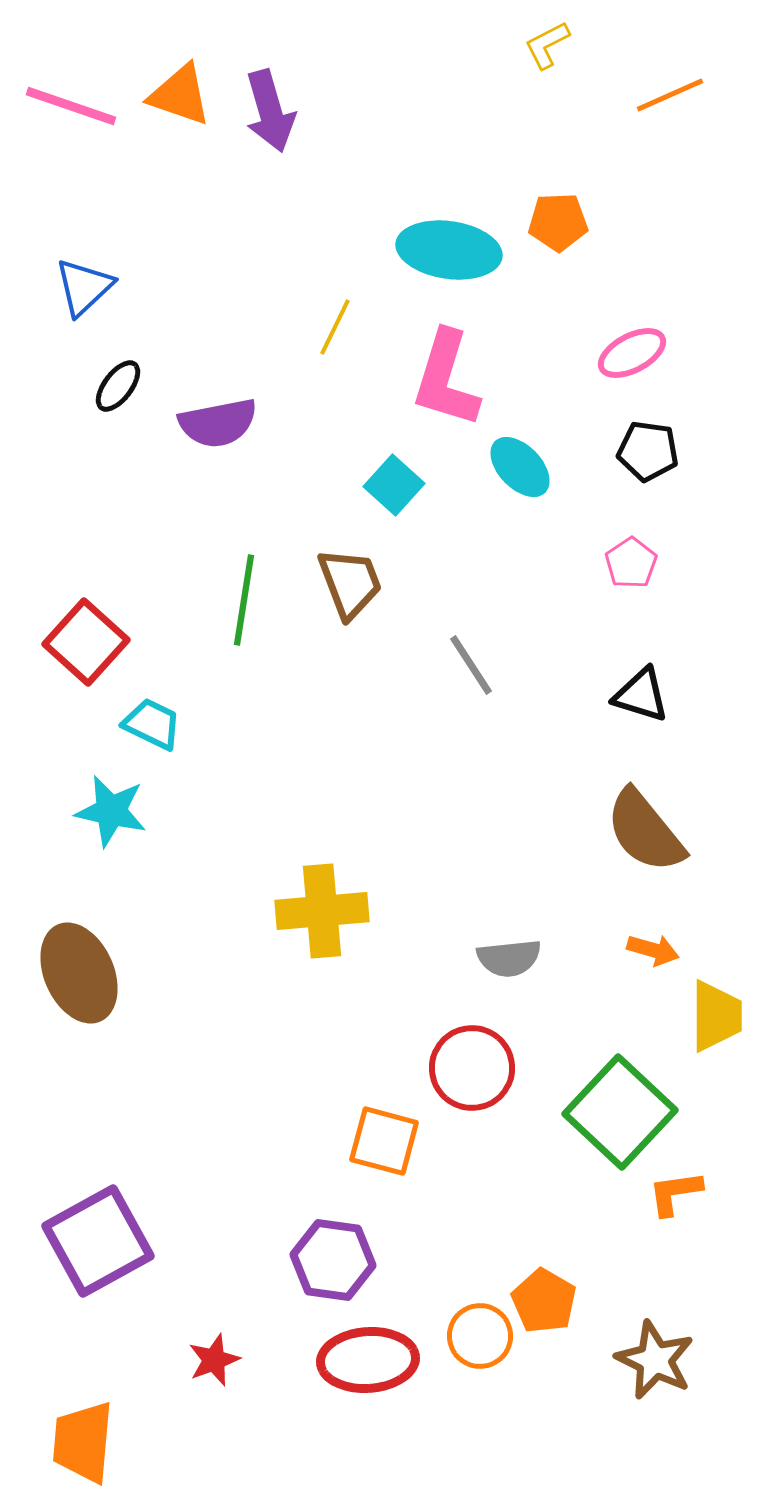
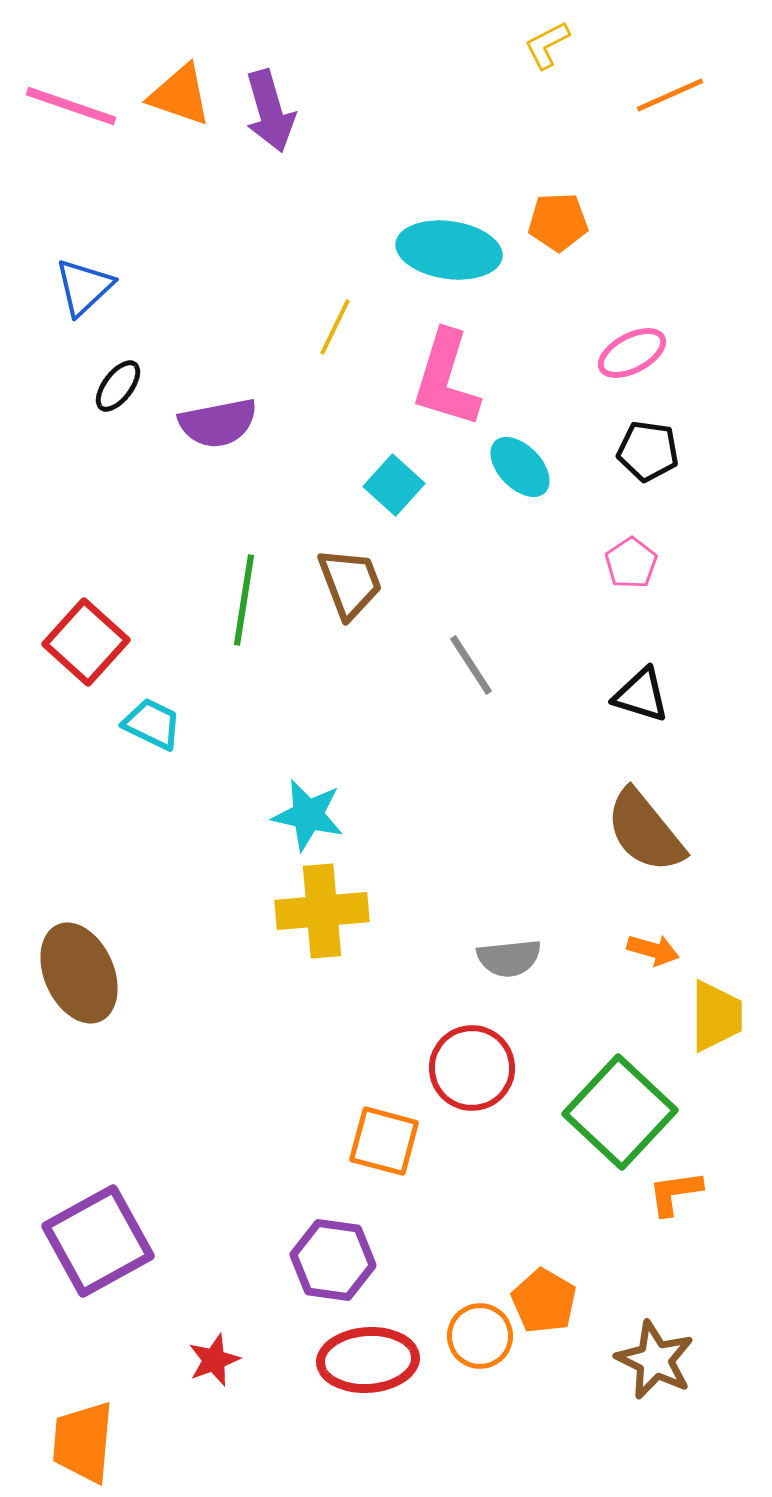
cyan star at (111, 811): moved 197 px right, 4 px down
